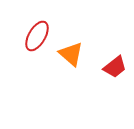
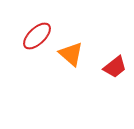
red ellipse: rotated 16 degrees clockwise
